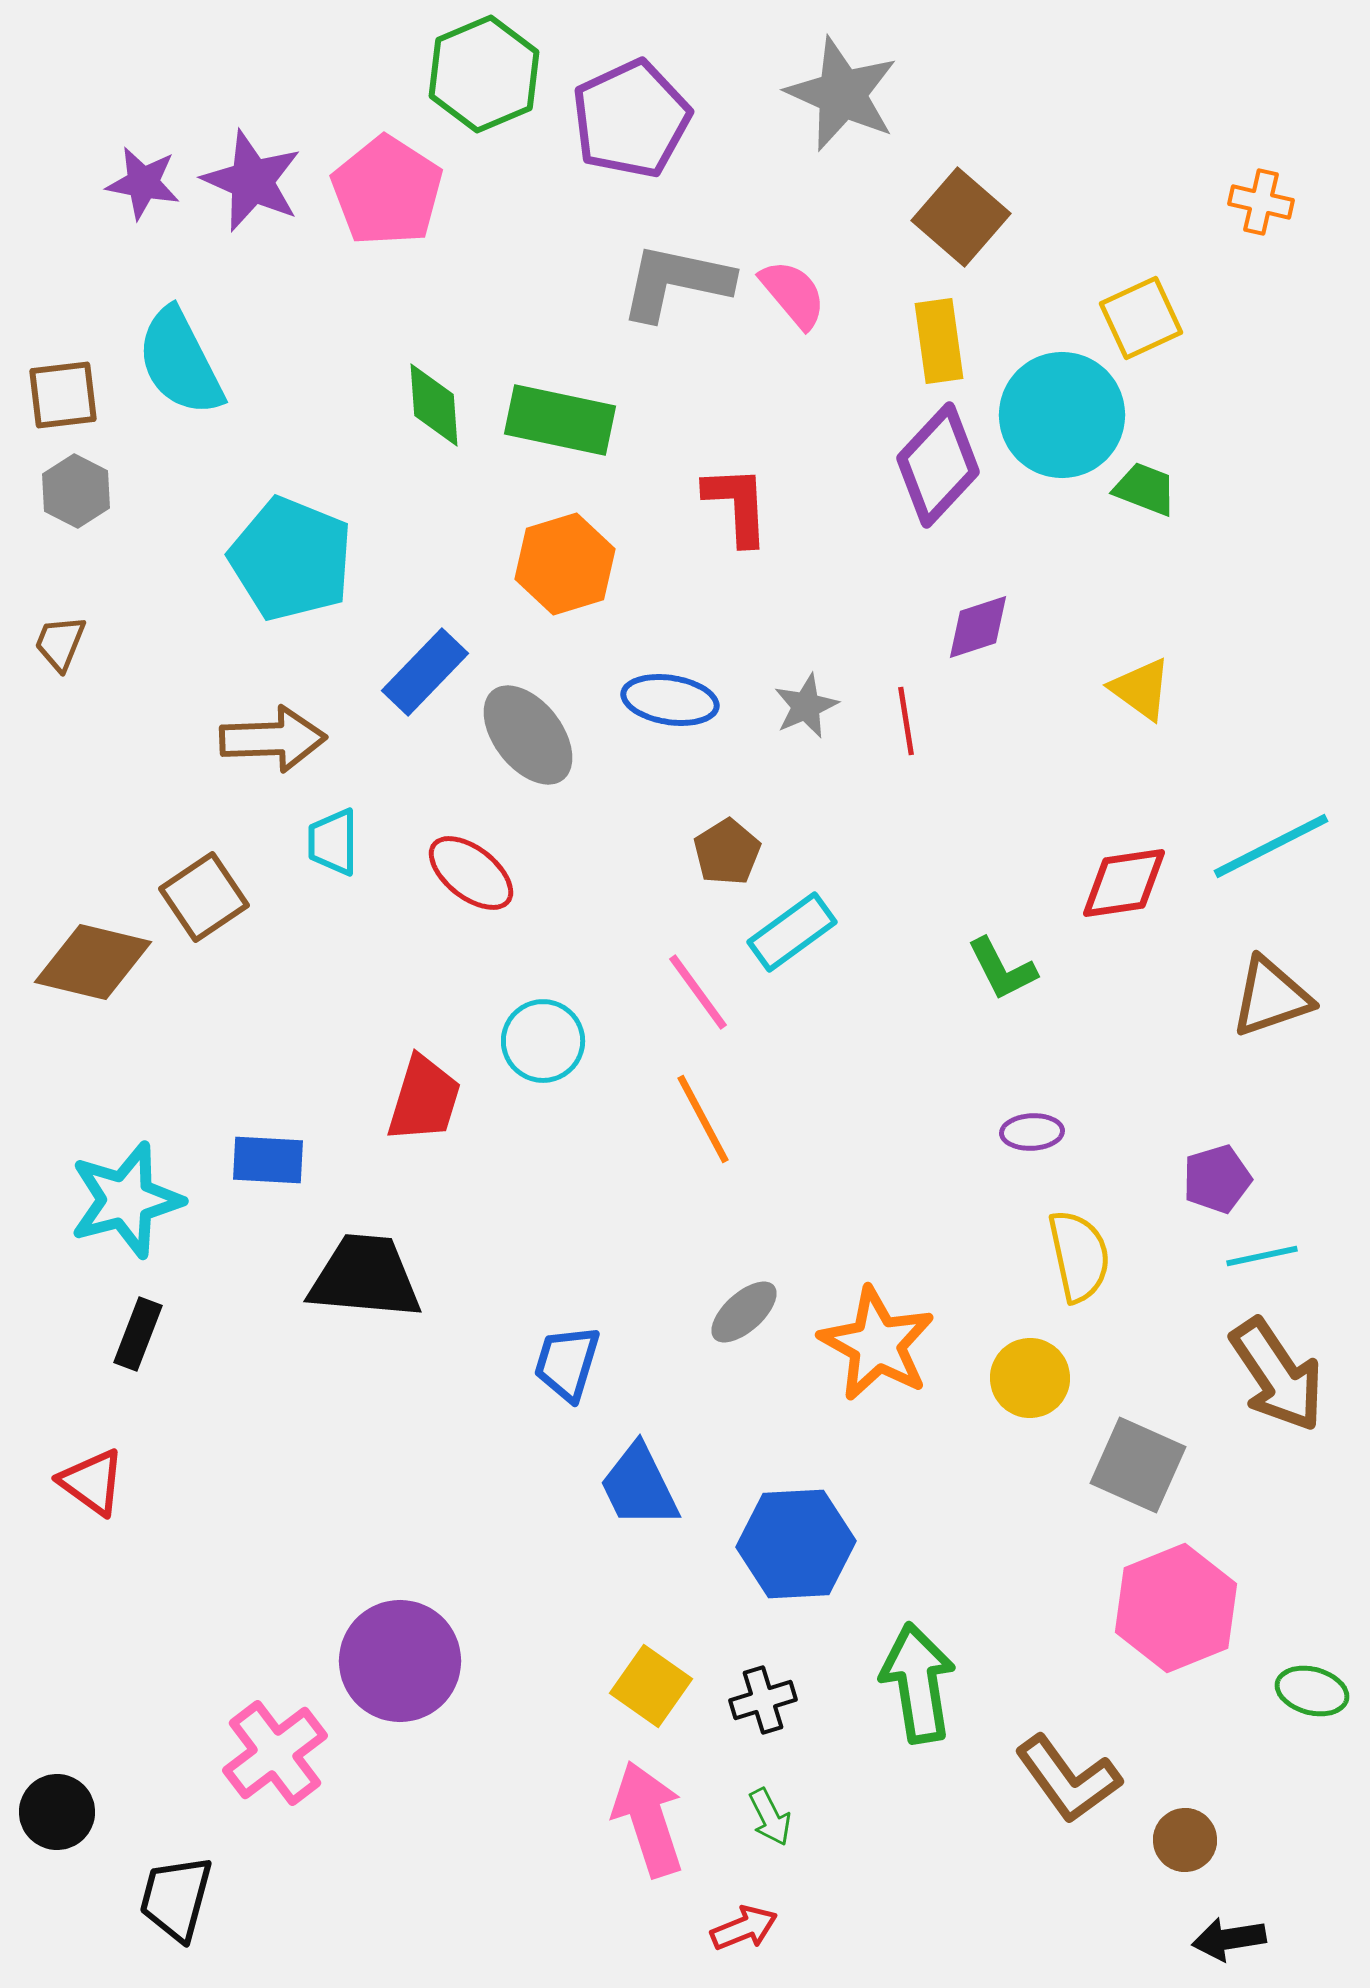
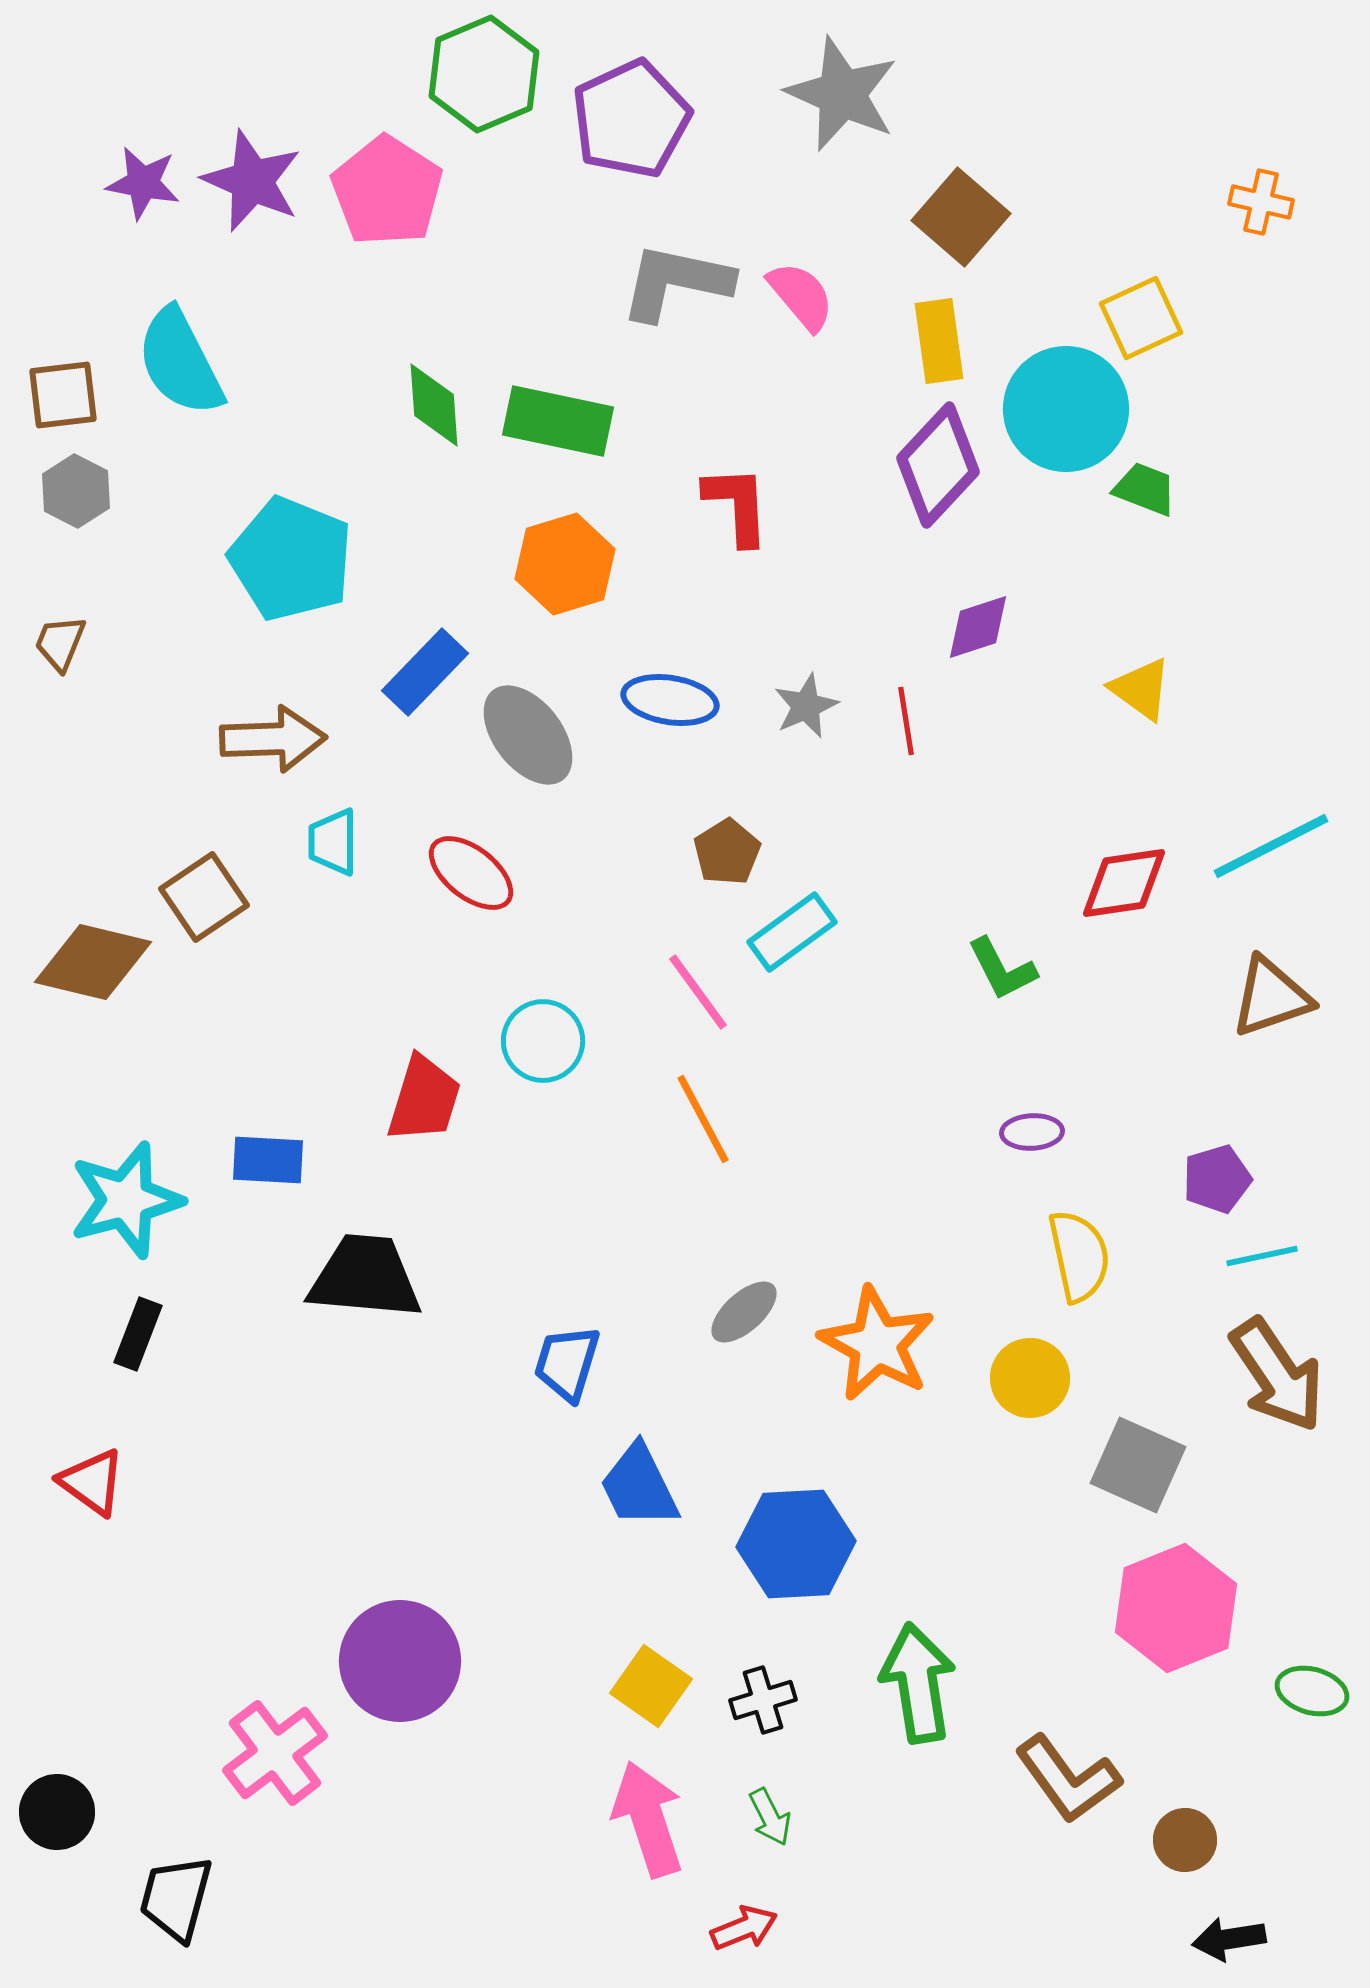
pink semicircle at (793, 294): moved 8 px right, 2 px down
cyan circle at (1062, 415): moved 4 px right, 6 px up
green rectangle at (560, 420): moved 2 px left, 1 px down
